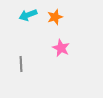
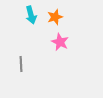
cyan arrow: moved 3 px right; rotated 84 degrees counterclockwise
pink star: moved 1 px left, 6 px up
